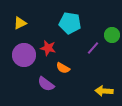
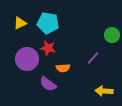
cyan pentagon: moved 22 px left
purple line: moved 10 px down
purple circle: moved 3 px right, 4 px down
orange semicircle: rotated 32 degrees counterclockwise
purple semicircle: moved 2 px right
